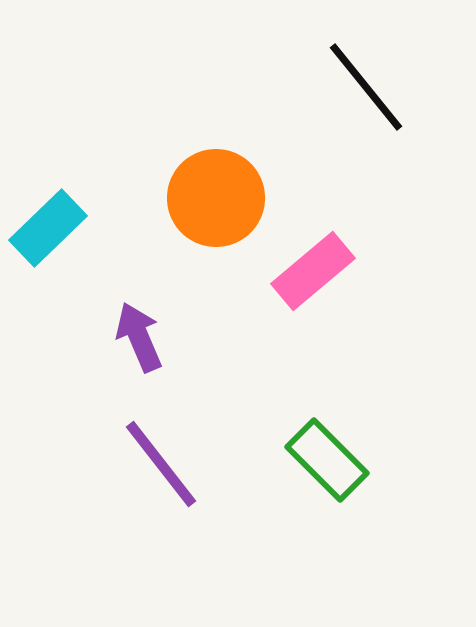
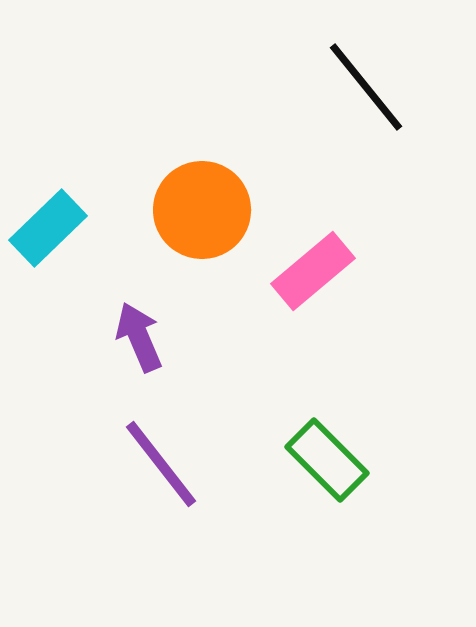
orange circle: moved 14 px left, 12 px down
